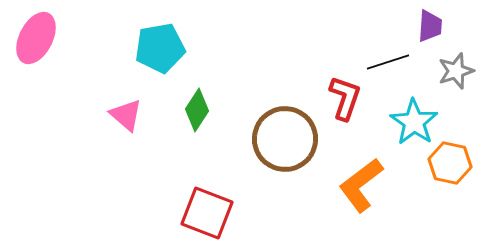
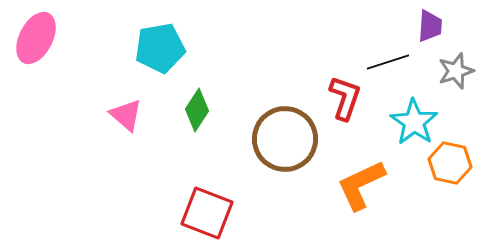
orange L-shape: rotated 12 degrees clockwise
